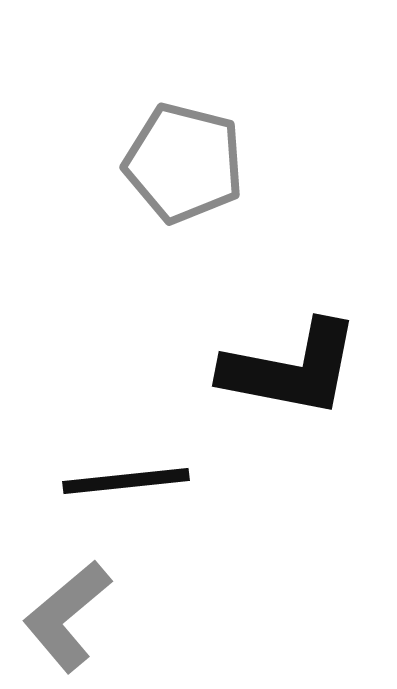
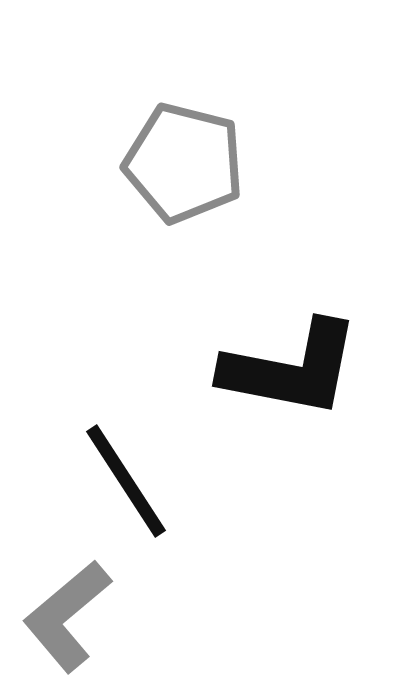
black line: rotated 63 degrees clockwise
